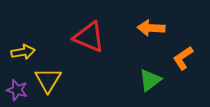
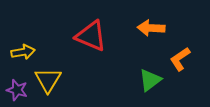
red triangle: moved 2 px right, 1 px up
orange L-shape: moved 3 px left, 1 px down
